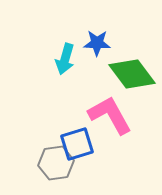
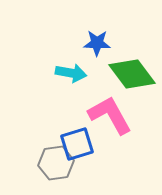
cyan arrow: moved 6 px right, 14 px down; rotated 96 degrees counterclockwise
